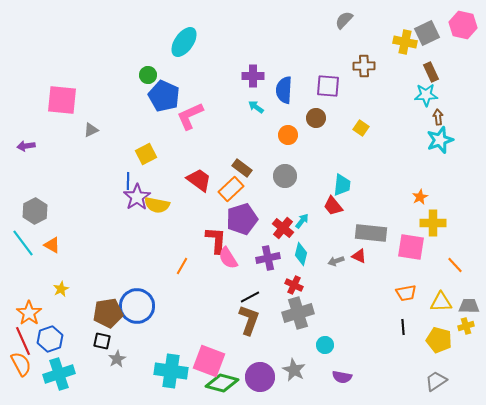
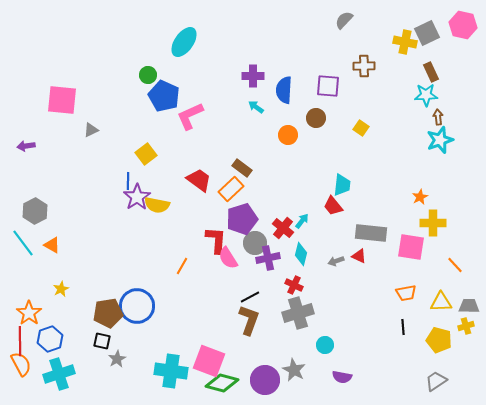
yellow square at (146, 154): rotated 10 degrees counterclockwise
gray circle at (285, 176): moved 30 px left, 67 px down
red line at (23, 341): moved 3 px left; rotated 24 degrees clockwise
purple circle at (260, 377): moved 5 px right, 3 px down
